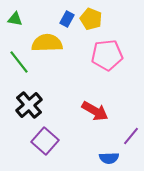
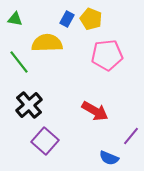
blue semicircle: rotated 24 degrees clockwise
